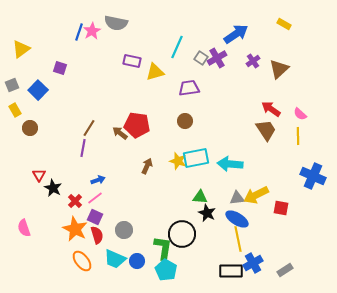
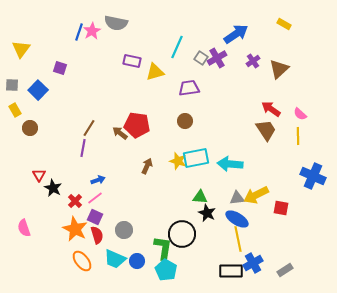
yellow triangle at (21, 49): rotated 18 degrees counterclockwise
gray square at (12, 85): rotated 24 degrees clockwise
